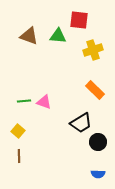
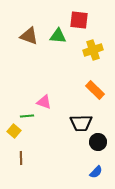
green line: moved 3 px right, 15 px down
black trapezoid: rotated 30 degrees clockwise
yellow square: moved 4 px left
brown line: moved 2 px right, 2 px down
blue semicircle: moved 2 px left, 2 px up; rotated 48 degrees counterclockwise
